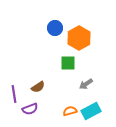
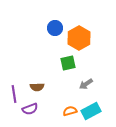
green square: rotated 14 degrees counterclockwise
brown semicircle: moved 1 px left; rotated 32 degrees clockwise
